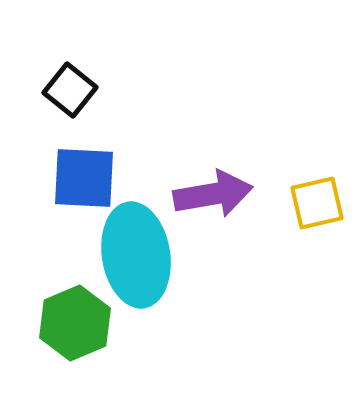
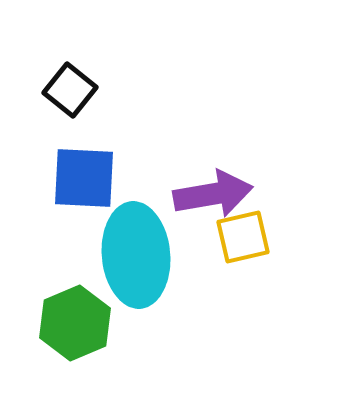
yellow square: moved 74 px left, 34 px down
cyan ellipse: rotated 4 degrees clockwise
